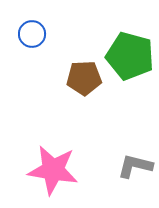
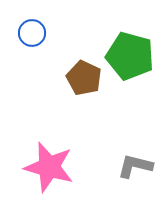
blue circle: moved 1 px up
brown pentagon: rotated 28 degrees clockwise
pink star: moved 4 px left, 3 px up; rotated 6 degrees clockwise
